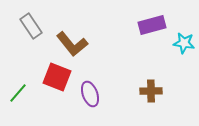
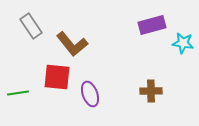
cyan star: moved 1 px left
red square: rotated 16 degrees counterclockwise
green line: rotated 40 degrees clockwise
